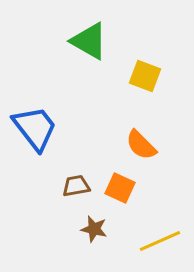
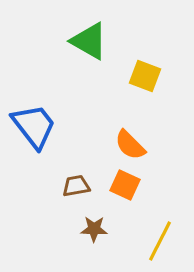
blue trapezoid: moved 1 px left, 2 px up
orange semicircle: moved 11 px left
orange square: moved 5 px right, 3 px up
brown star: rotated 12 degrees counterclockwise
yellow line: rotated 39 degrees counterclockwise
